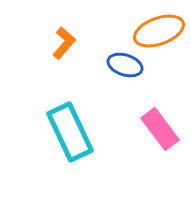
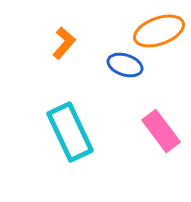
pink rectangle: moved 1 px right, 2 px down
